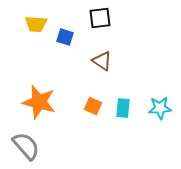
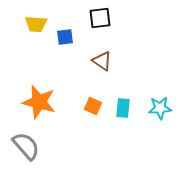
blue square: rotated 24 degrees counterclockwise
